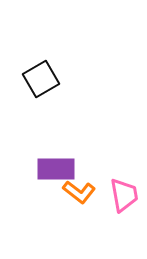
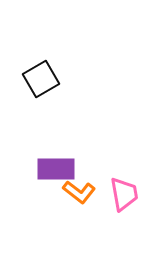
pink trapezoid: moved 1 px up
